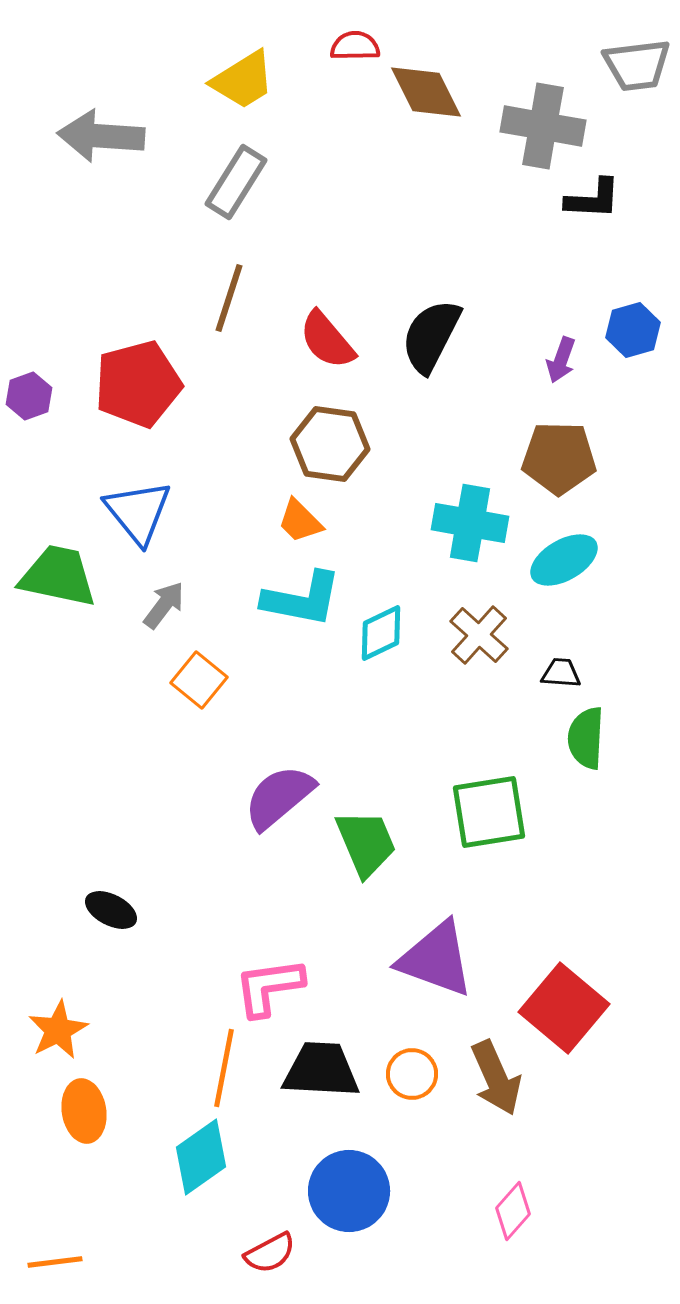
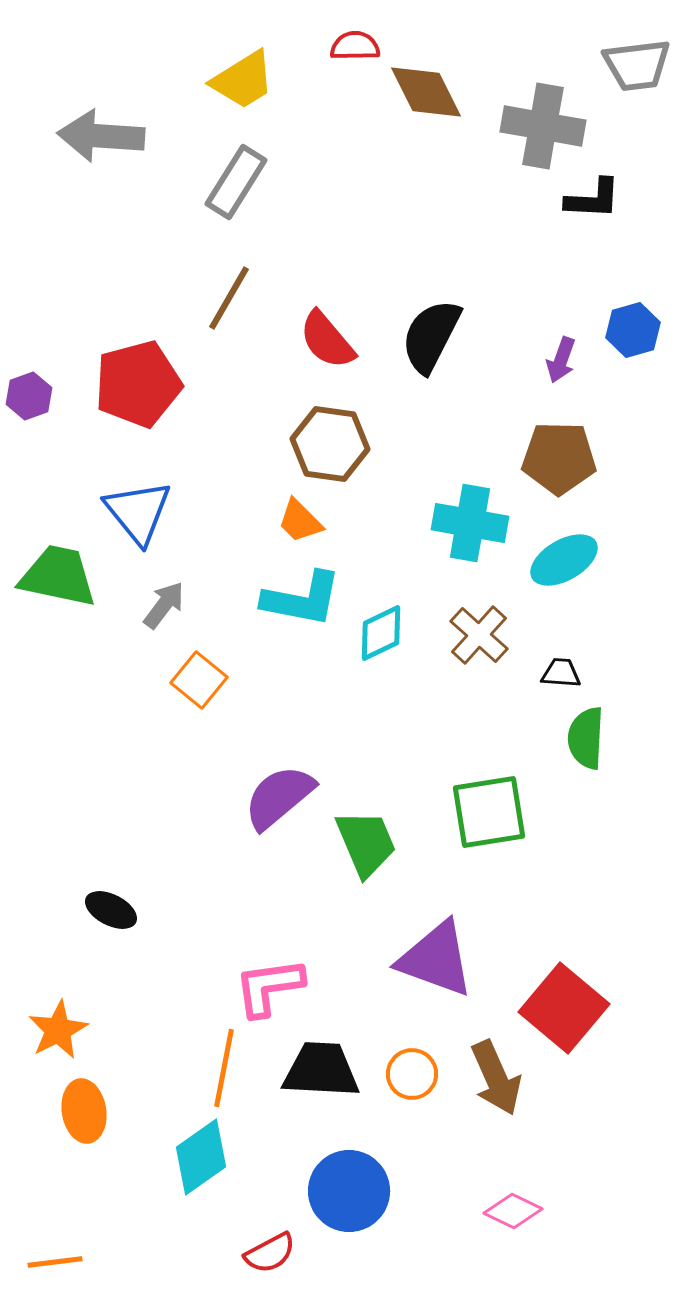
brown line at (229, 298): rotated 12 degrees clockwise
pink diamond at (513, 1211): rotated 74 degrees clockwise
